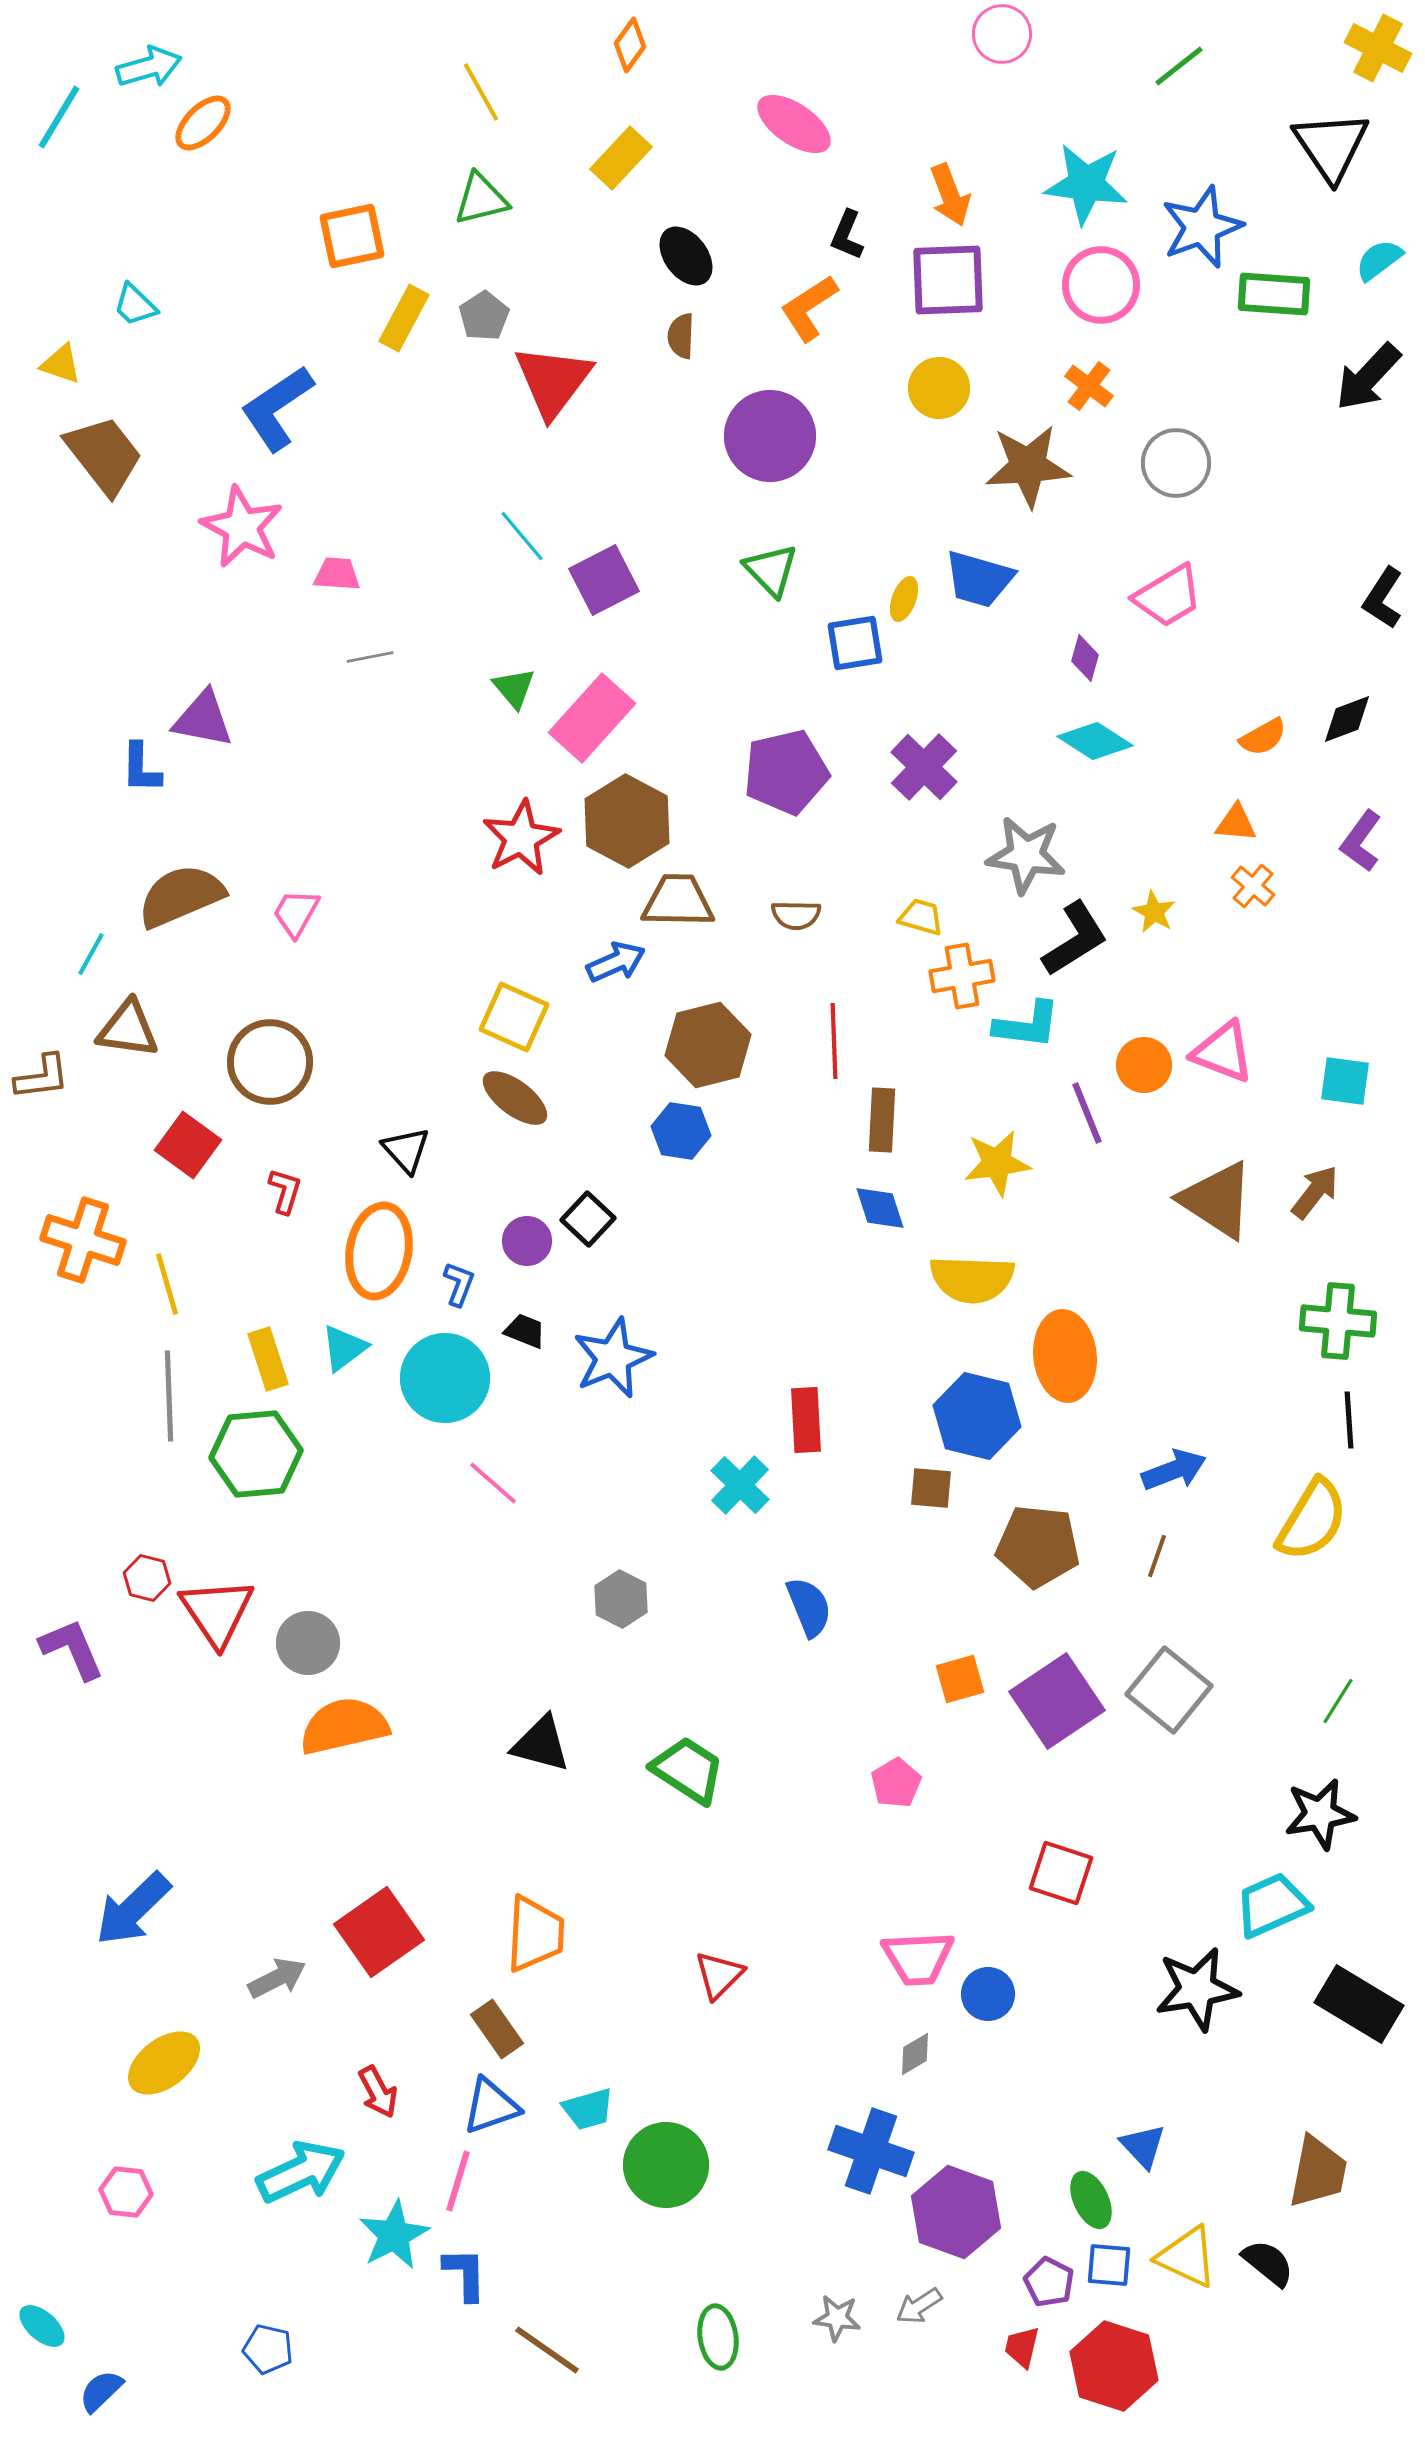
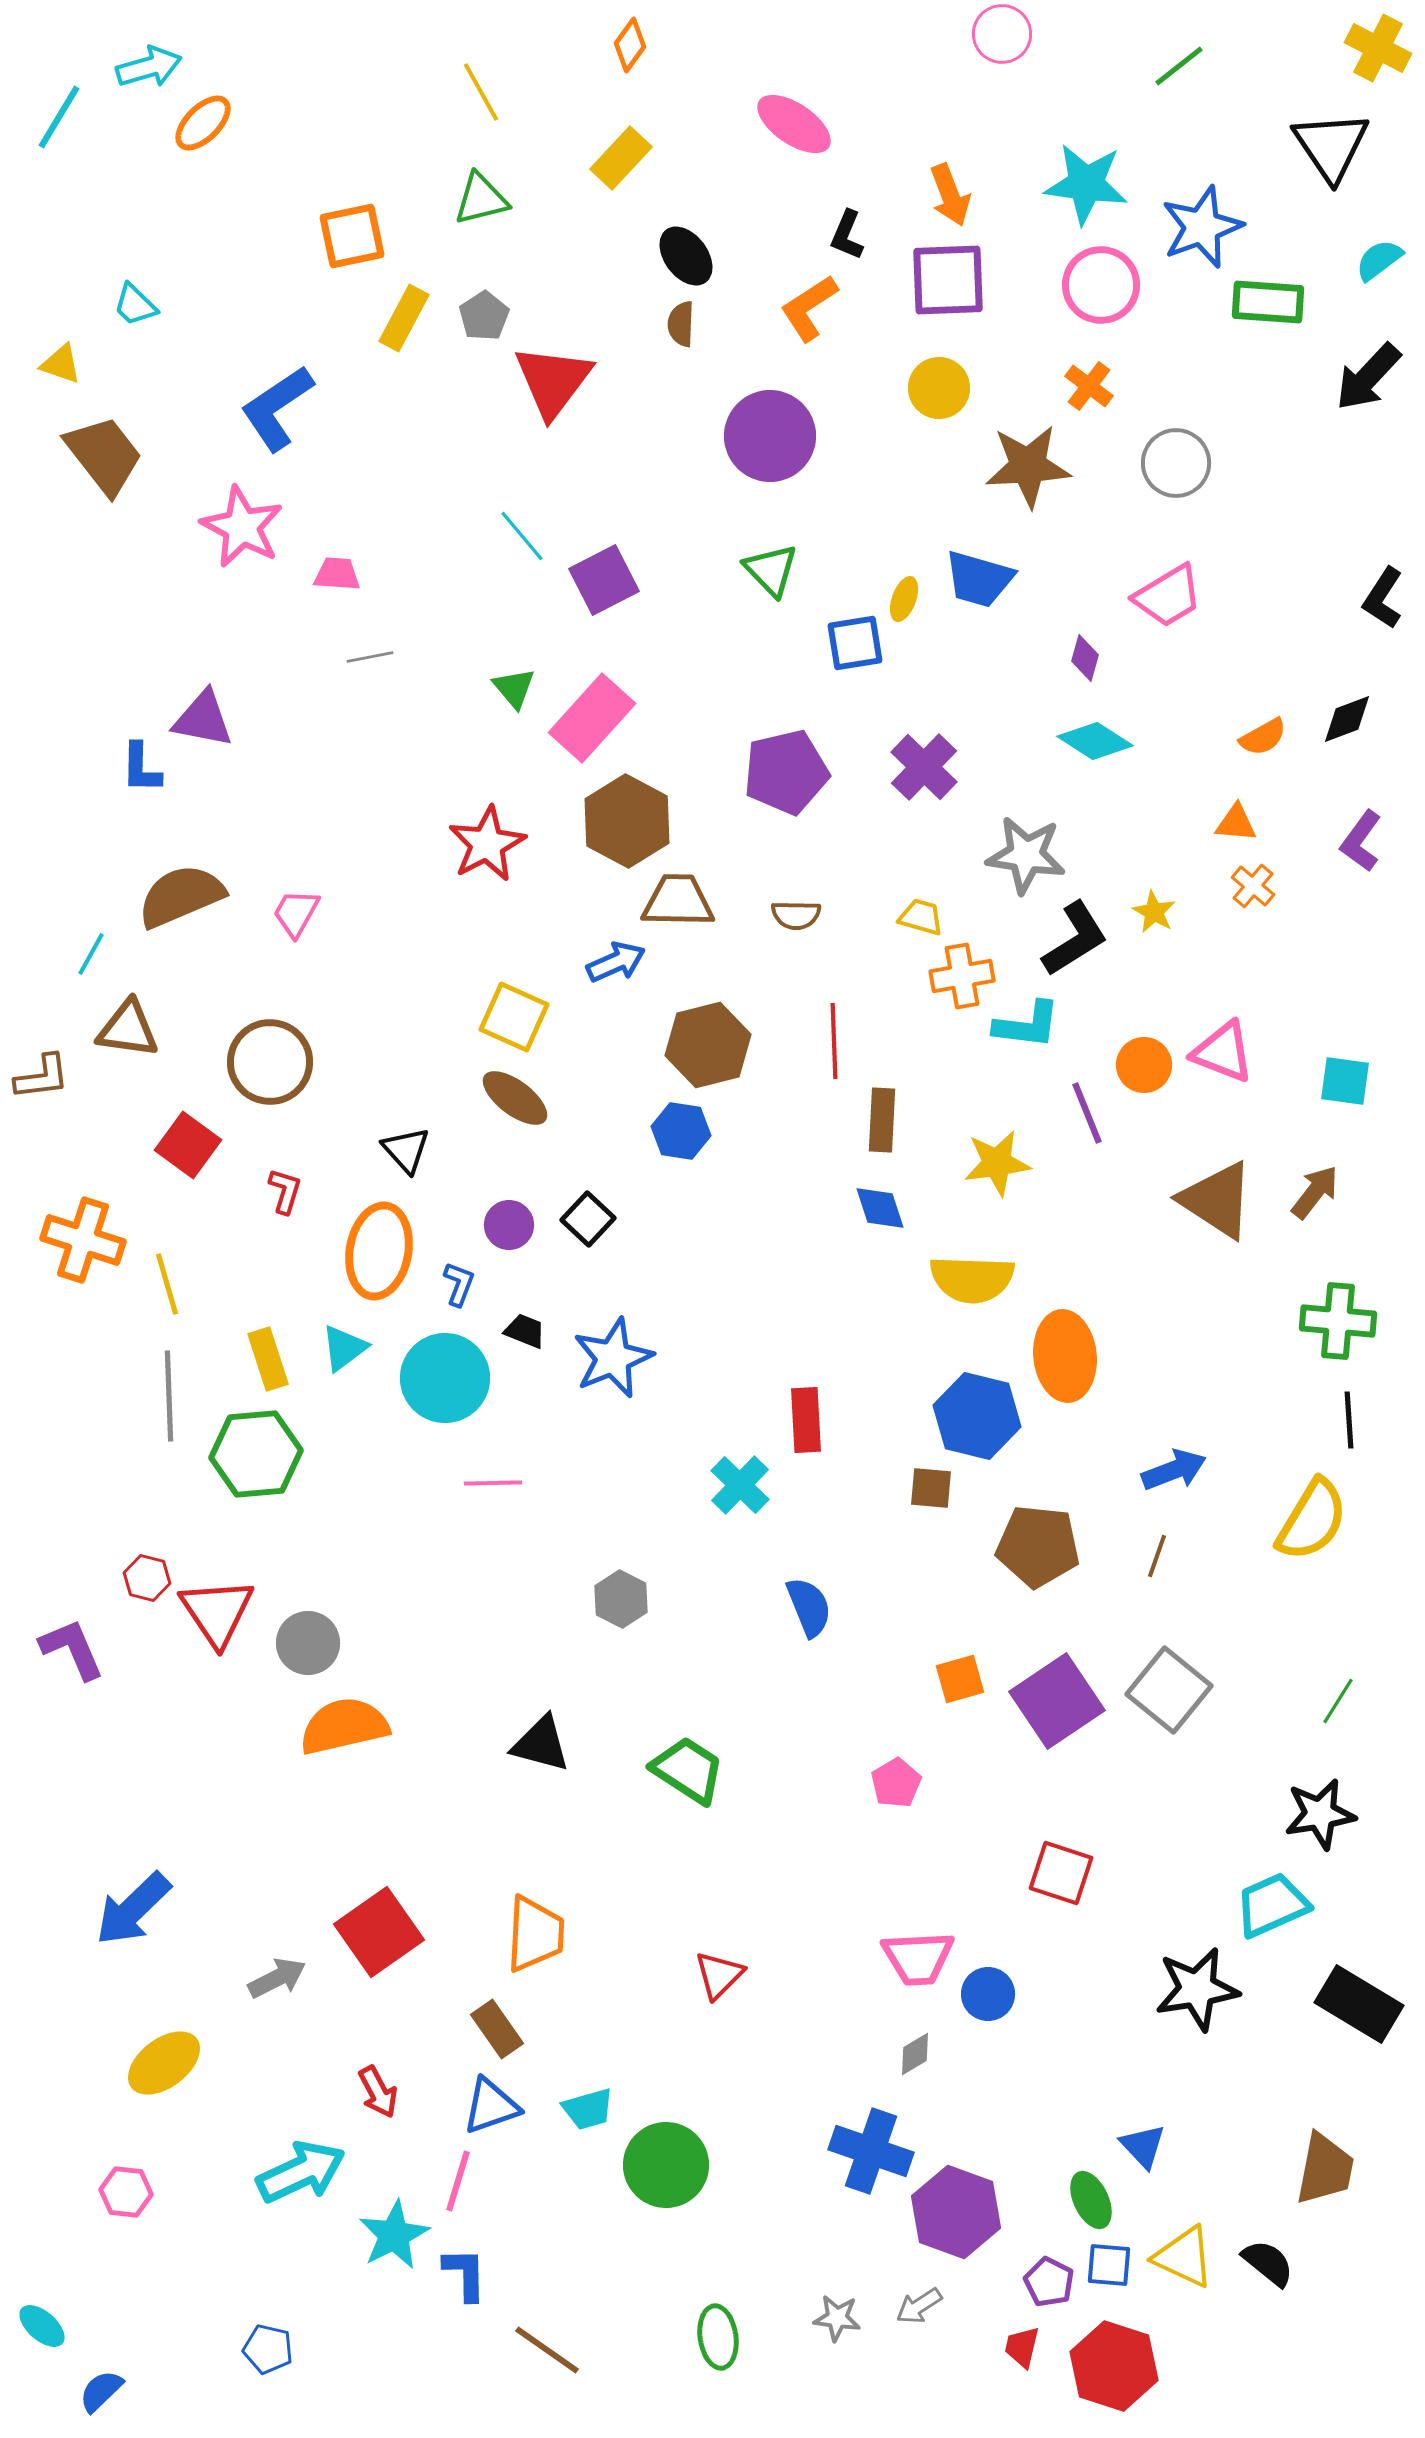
green rectangle at (1274, 294): moved 6 px left, 8 px down
brown semicircle at (681, 336): moved 12 px up
red star at (521, 838): moved 34 px left, 6 px down
purple circle at (527, 1241): moved 18 px left, 16 px up
pink line at (493, 1483): rotated 42 degrees counterclockwise
brown trapezoid at (1318, 2172): moved 7 px right, 3 px up
yellow triangle at (1187, 2257): moved 3 px left
